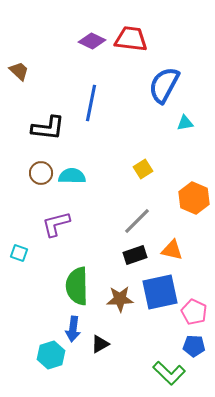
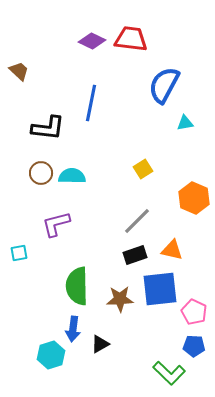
cyan square: rotated 30 degrees counterclockwise
blue square: moved 3 px up; rotated 6 degrees clockwise
